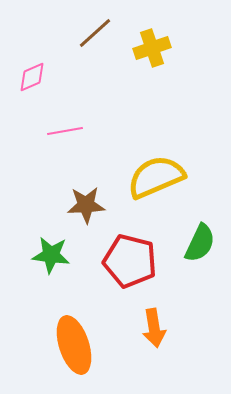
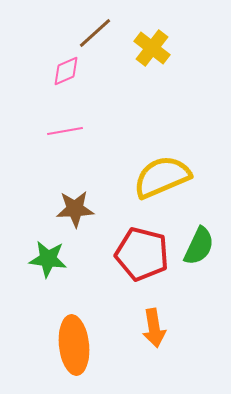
yellow cross: rotated 33 degrees counterclockwise
pink diamond: moved 34 px right, 6 px up
yellow semicircle: moved 6 px right
brown star: moved 11 px left, 4 px down
green semicircle: moved 1 px left, 3 px down
green star: moved 3 px left, 4 px down
red pentagon: moved 12 px right, 7 px up
orange ellipse: rotated 12 degrees clockwise
